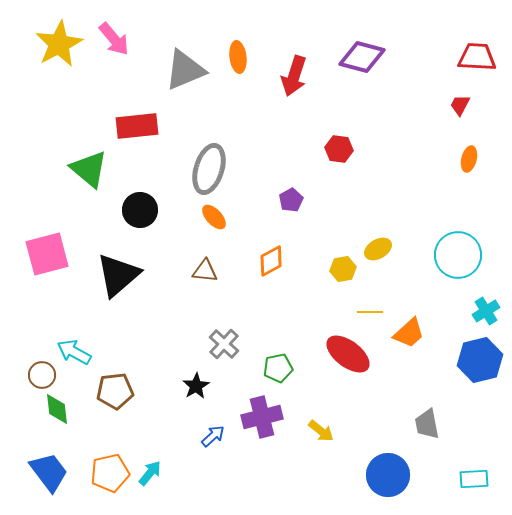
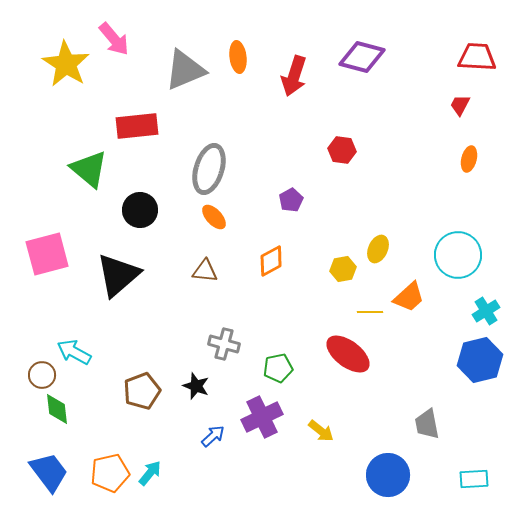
yellow star at (59, 44): moved 7 px right, 20 px down; rotated 12 degrees counterclockwise
red hexagon at (339, 149): moved 3 px right, 1 px down
yellow ellipse at (378, 249): rotated 36 degrees counterclockwise
orange trapezoid at (409, 333): moved 36 px up
gray cross at (224, 344): rotated 28 degrees counterclockwise
black star at (196, 386): rotated 20 degrees counterclockwise
brown pentagon at (115, 391): moved 27 px right; rotated 15 degrees counterclockwise
purple cross at (262, 417): rotated 12 degrees counterclockwise
